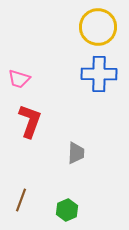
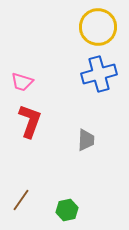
blue cross: rotated 16 degrees counterclockwise
pink trapezoid: moved 3 px right, 3 px down
gray trapezoid: moved 10 px right, 13 px up
brown line: rotated 15 degrees clockwise
green hexagon: rotated 10 degrees clockwise
